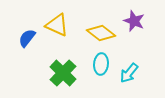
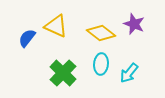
purple star: moved 3 px down
yellow triangle: moved 1 px left, 1 px down
